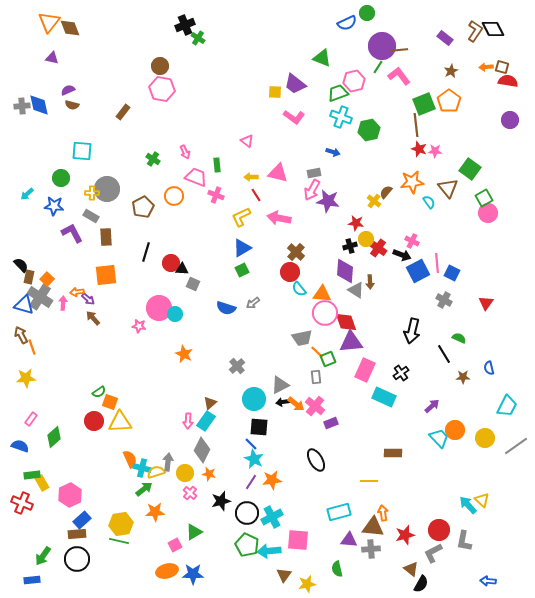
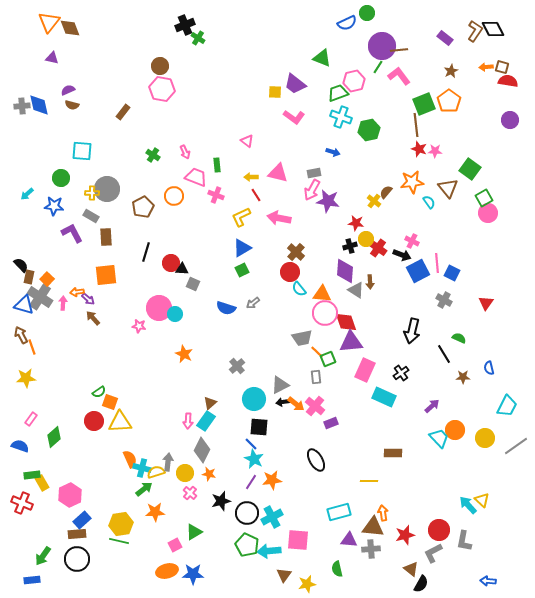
green cross at (153, 159): moved 4 px up
